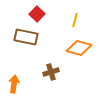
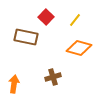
red square: moved 9 px right, 3 px down
yellow line: rotated 24 degrees clockwise
brown cross: moved 2 px right, 5 px down
